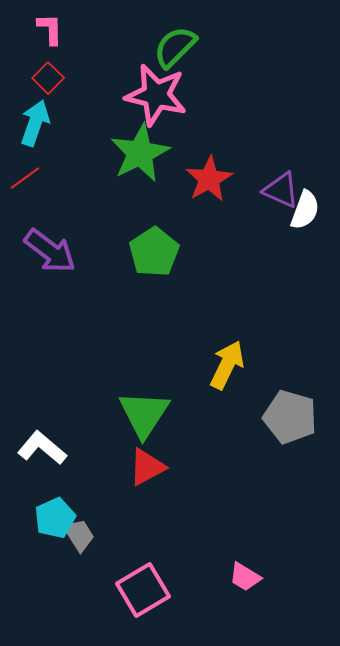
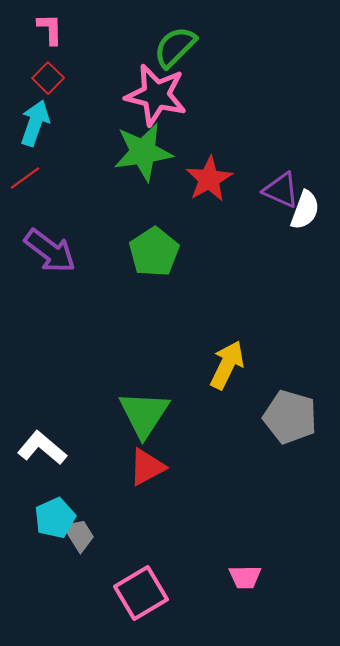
green star: moved 3 px right, 1 px up; rotated 18 degrees clockwise
pink trapezoid: rotated 32 degrees counterclockwise
pink square: moved 2 px left, 3 px down
